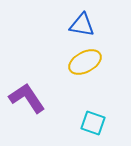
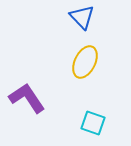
blue triangle: moved 8 px up; rotated 36 degrees clockwise
yellow ellipse: rotated 36 degrees counterclockwise
